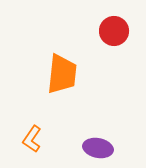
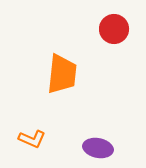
red circle: moved 2 px up
orange L-shape: rotated 100 degrees counterclockwise
